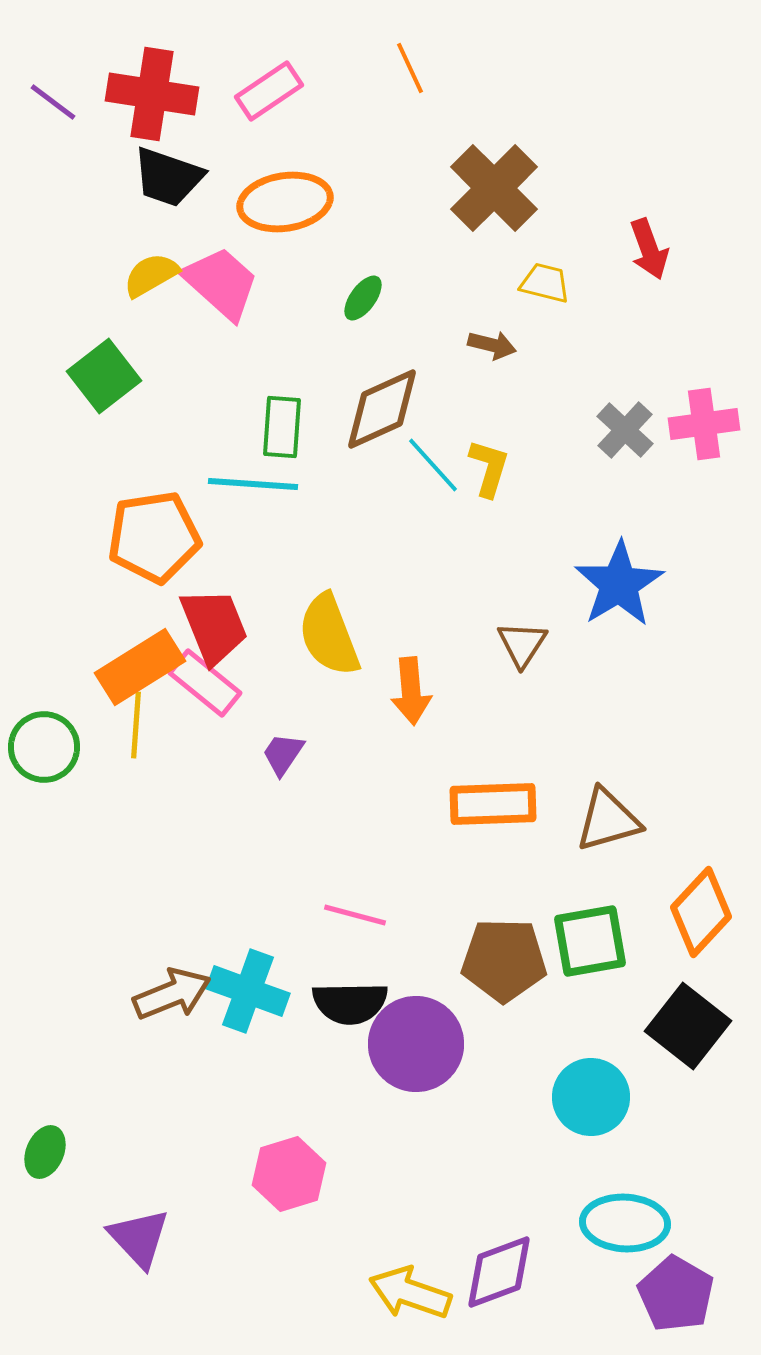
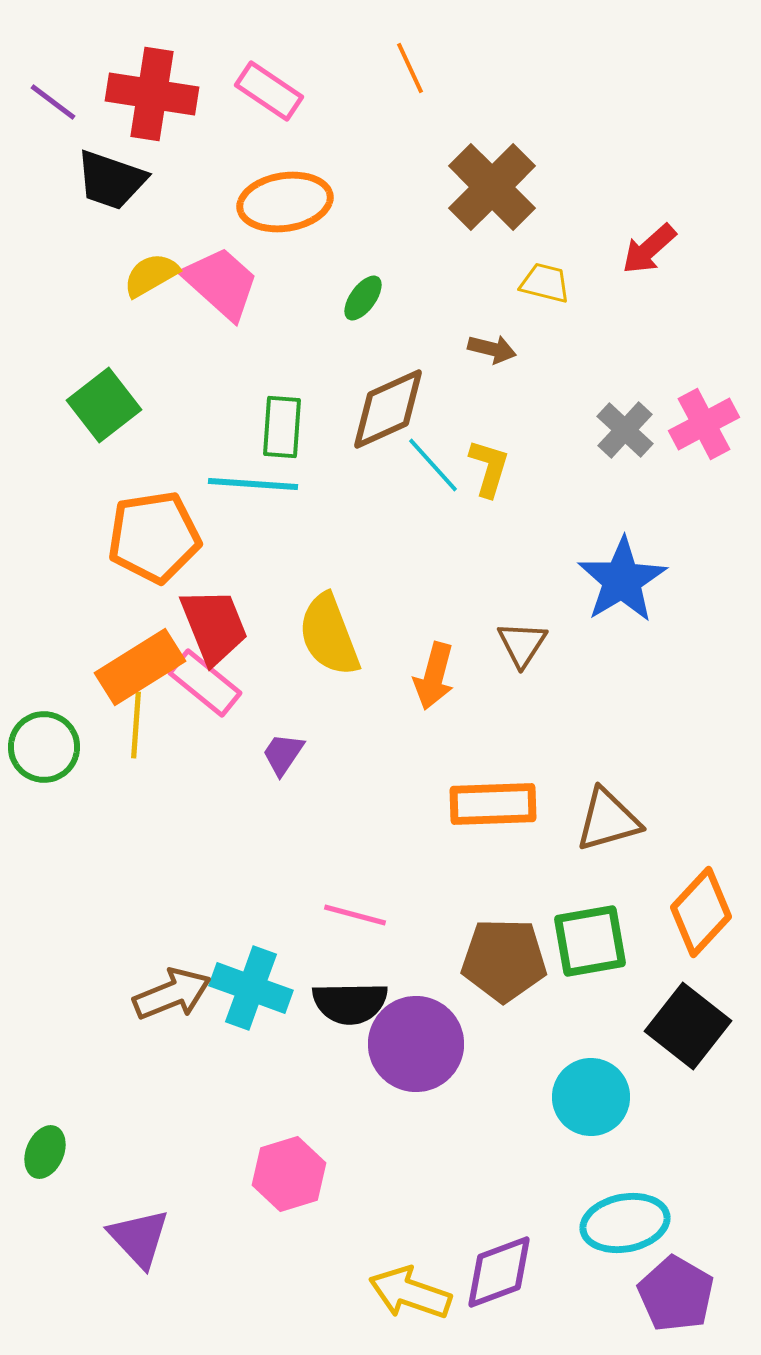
pink rectangle at (269, 91): rotated 68 degrees clockwise
black trapezoid at (168, 177): moved 57 px left, 3 px down
brown cross at (494, 188): moved 2 px left, 1 px up
red arrow at (649, 249): rotated 68 degrees clockwise
brown arrow at (492, 345): moved 4 px down
green square at (104, 376): moved 29 px down
brown diamond at (382, 409): moved 6 px right
pink cross at (704, 424): rotated 20 degrees counterclockwise
blue star at (619, 584): moved 3 px right, 4 px up
orange arrow at (411, 691): moved 23 px right, 15 px up; rotated 20 degrees clockwise
cyan cross at (248, 991): moved 3 px right, 3 px up
cyan ellipse at (625, 1223): rotated 14 degrees counterclockwise
